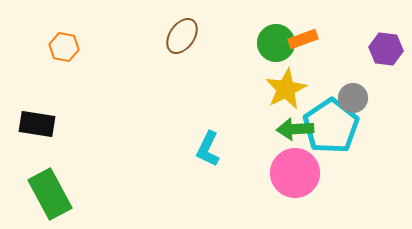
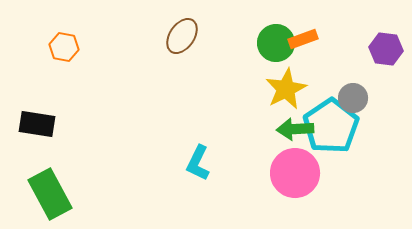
cyan L-shape: moved 10 px left, 14 px down
